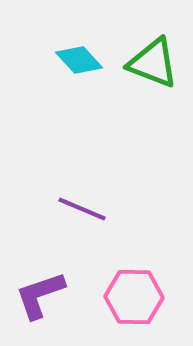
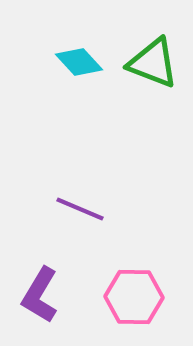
cyan diamond: moved 2 px down
purple line: moved 2 px left
purple L-shape: rotated 40 degrees counterclockwise
